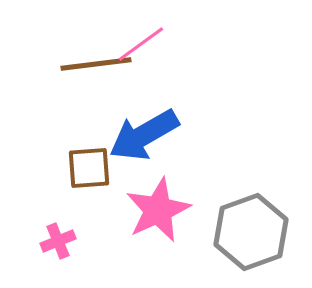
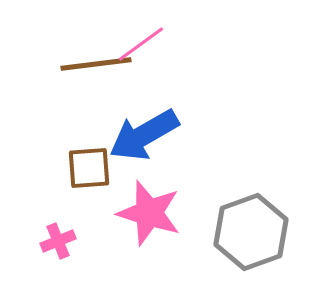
pink star: moved 9 px left, 3 px down; rotated 30 degrees counterclockwise
